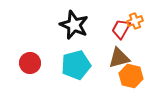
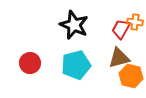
orange cross: moved 1 px down; rotated 28 degrees clockwise
